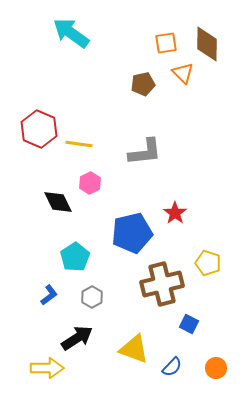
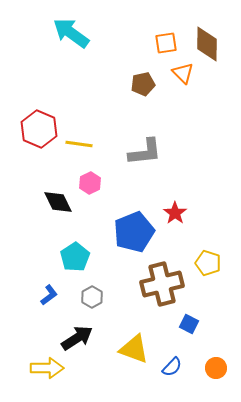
blue pentagon: moved 2 px right, 1 px up; rotated 9 degrees counterclockwise
